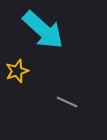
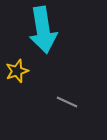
cyan arrow: rotated 39 degrees clockwise
